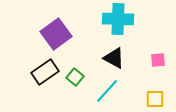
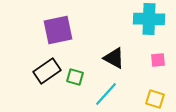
cyan cross: moved 31 px right
purple square: moved 2 px right, 4 px up; rotated 24 degrees clockwise
black rectangle: moved 2 px right, 1 px up
green square: rotated 24 degrees counterclockwise
cyan line: moved 1 px left, 3 px down
yellow square: rotated 18 degrees clockwise
